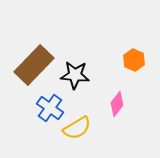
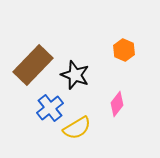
orange hexagon: moved 10 px left, 10 px up
brown rectangle: moved 1 px left
black star: rotated 16 degrees clockwise
blue cross: rotated 16 degrees clockwise
